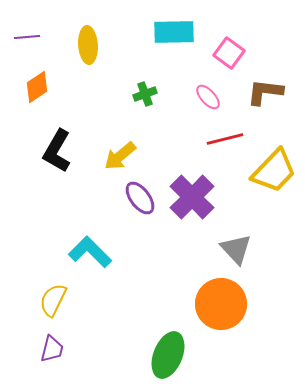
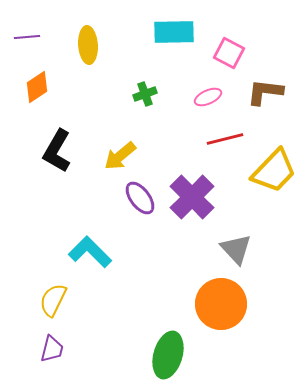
pink square: rotated 8 degrees counterclockwise
pink ellipse: rotated 72 degrees counterclockwise
green ellipse: rotated 6 degrees counterclockwise
